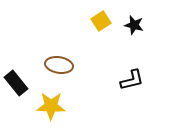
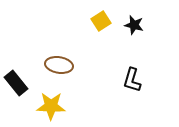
black L-shape: rotated 120 degrees clockwise
